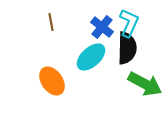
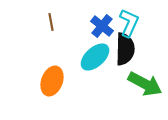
blue cross: moved 1 px up
black semicircle: moved 2 px left, 1 px down
cyan ellipse: moved 4 px right
orange ellipse: rotated 56 degrees clockwise
